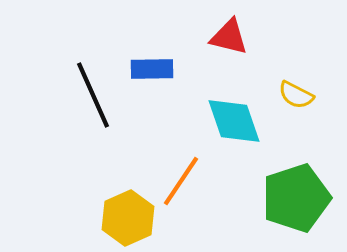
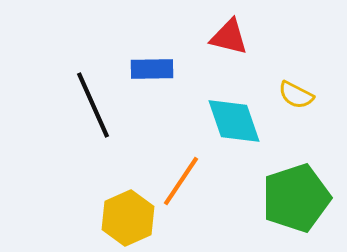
black line: moved 10 px down
